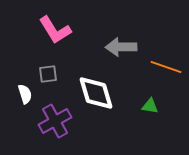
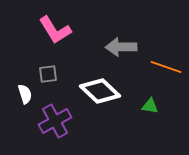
white diamond: moved 4 px right, 2 px up; rotated 30 degrees counterclockwise
